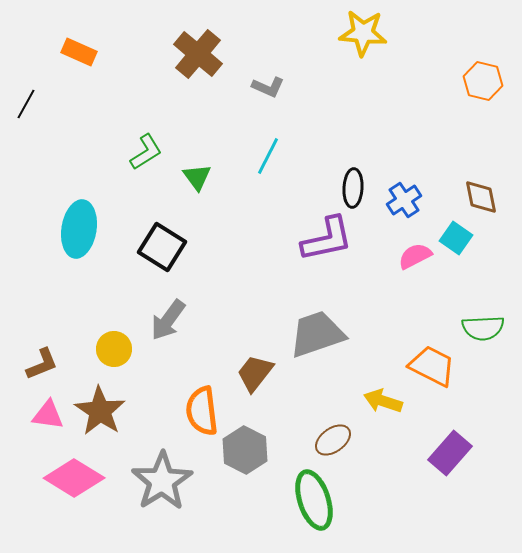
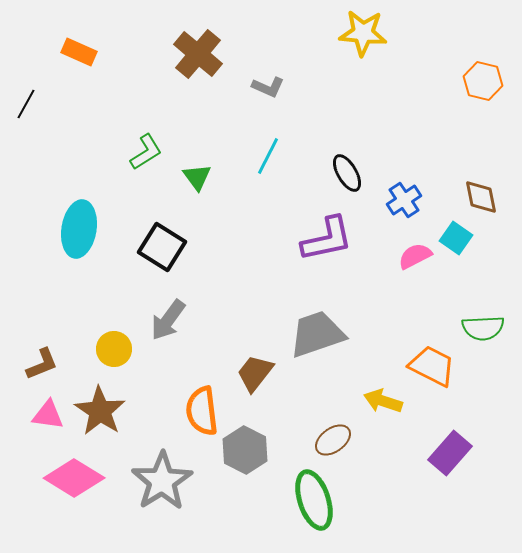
black ellipse: moved 6 px left, 15 px up; rotated 33 degrees counterclockwise
